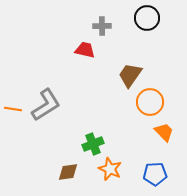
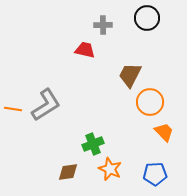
gray cross: moved 1 px right, 1 px up
brown trapezoid: rotated 8 degrees counterclockwise
